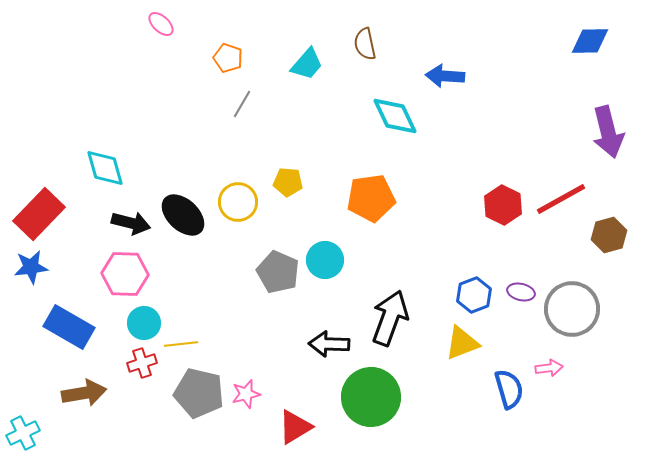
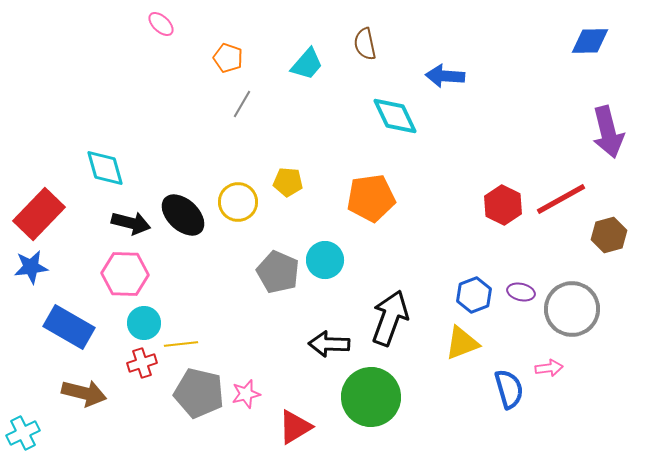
brown arrow at (84, 393): rotated 24 degrees clockwise
